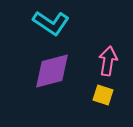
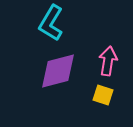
cyan L-shape: rotated 87 degrees clockwise
purple diamond: moved 6 px right
